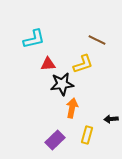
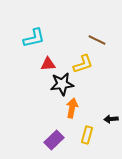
cyan L-shape: moved 1 px up
purple rectangle: moved 1 px left
